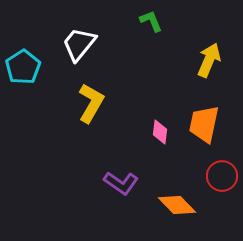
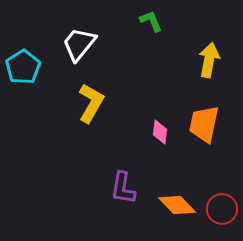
yellow arrow: rotated 12 degrees counterclockwise
red circle: moved 33 px down
purple L-shape: moved 2 px right, 5 px down; rotated 64 degrees clockwise
